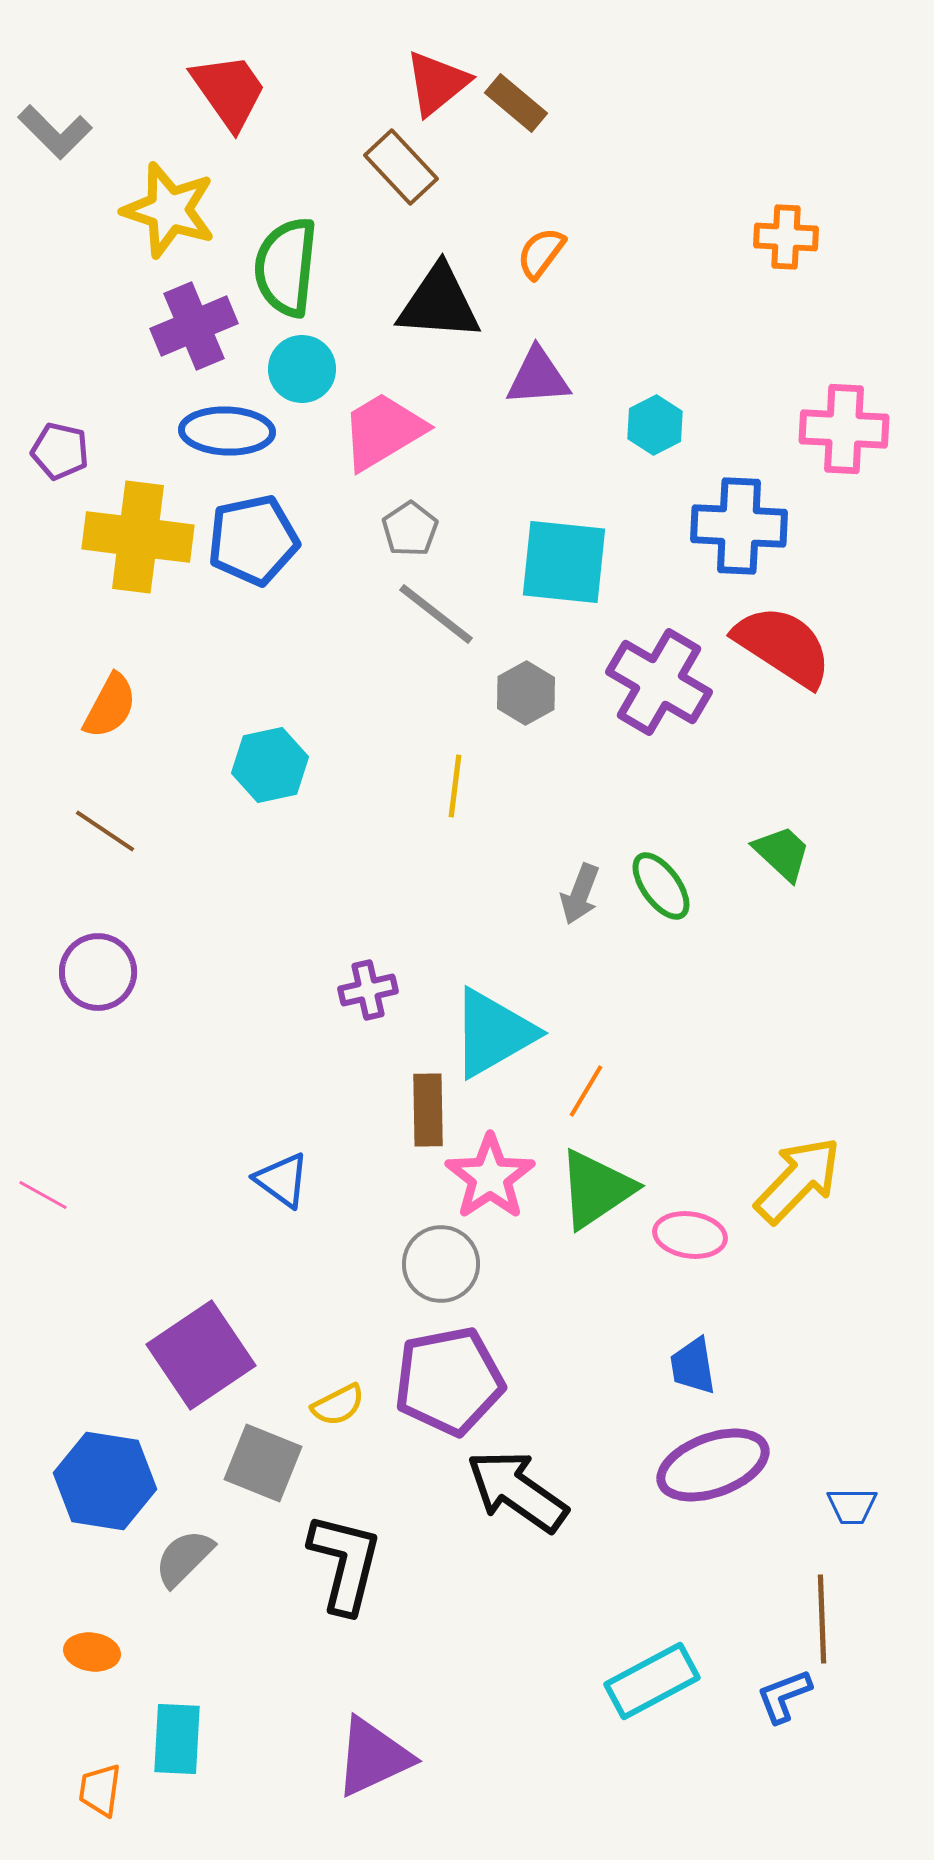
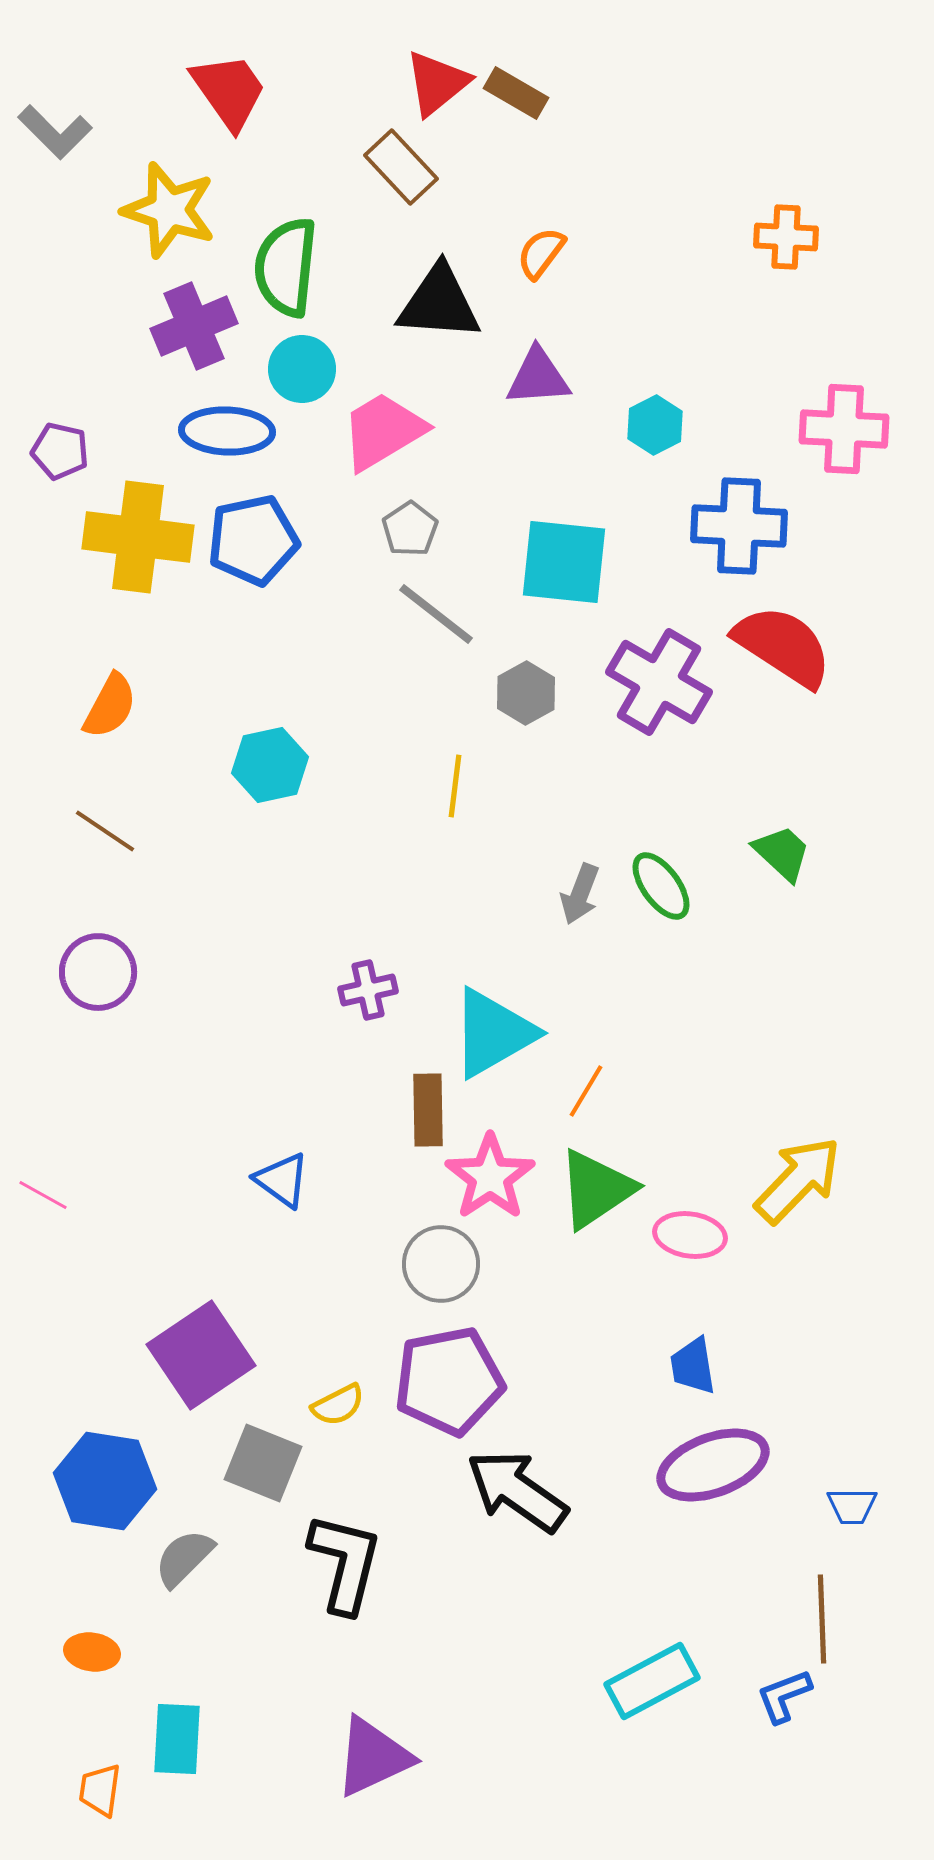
brown rectangle at (516, 103): moved 10 px up; rotated 10 degrees counterclockwise
